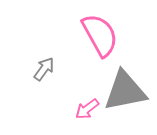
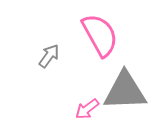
gray arrow: moved 5 px right, 13 px up
gray triangle: rotated 9 degrees clockwise
